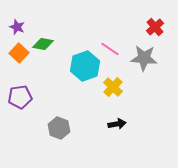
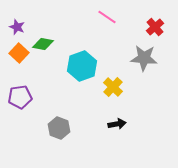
pink line: moved 3 px left, 32 px up
cyan hexagon: moved 3 px left
